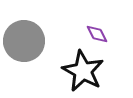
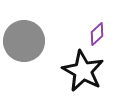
purple diamond: rotated 75 degrees clockwise
